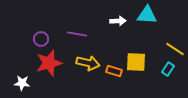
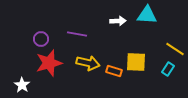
white star: moved 2 px down; rotated 28 degrees clockwise
